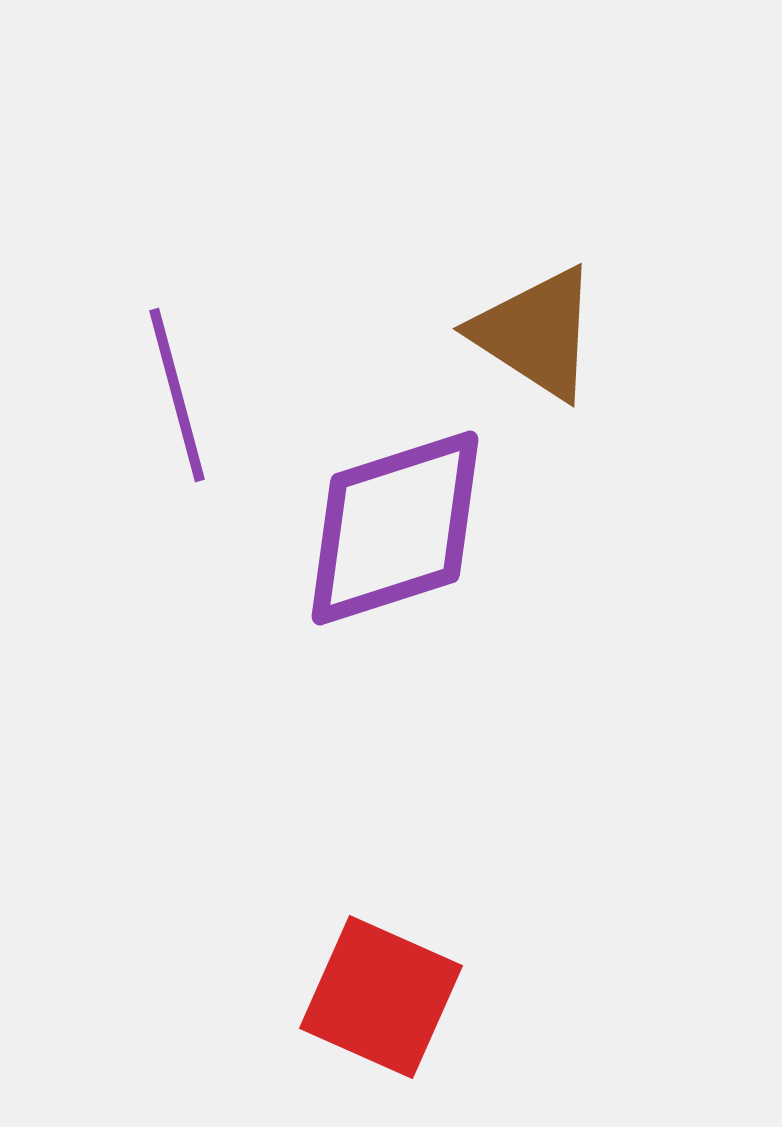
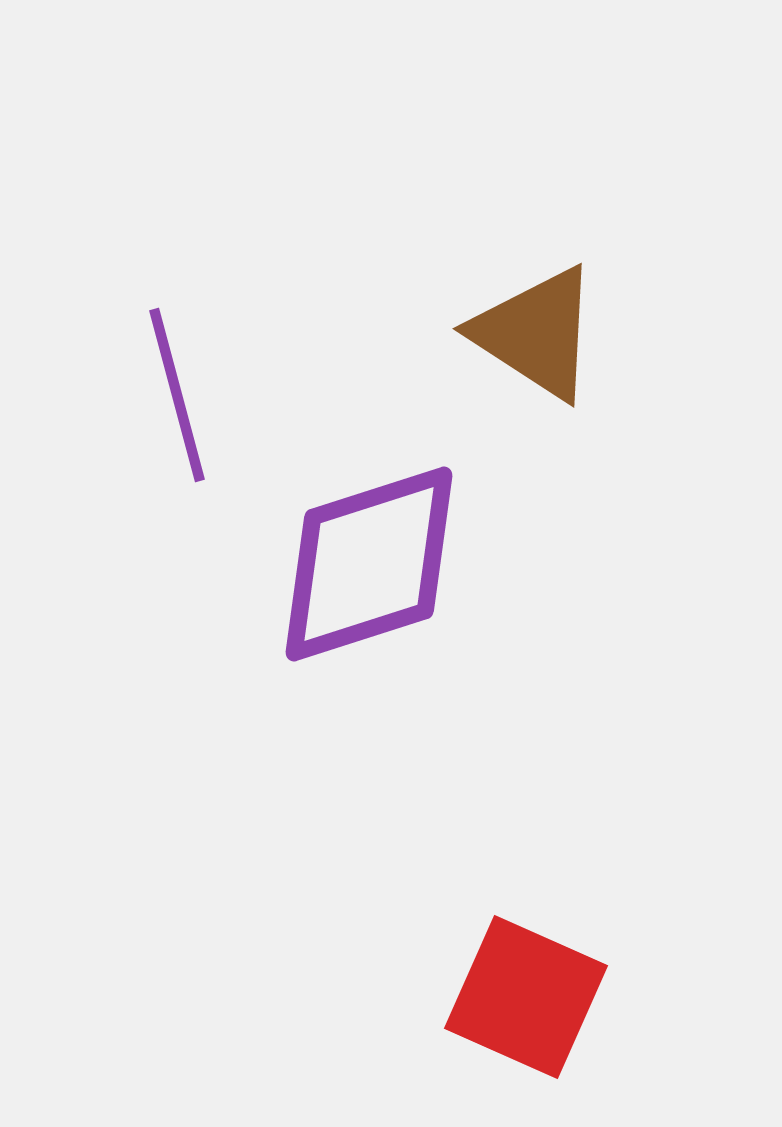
purple diamond: moved 26 px left, 36 px down
red square: moved 145 px right
